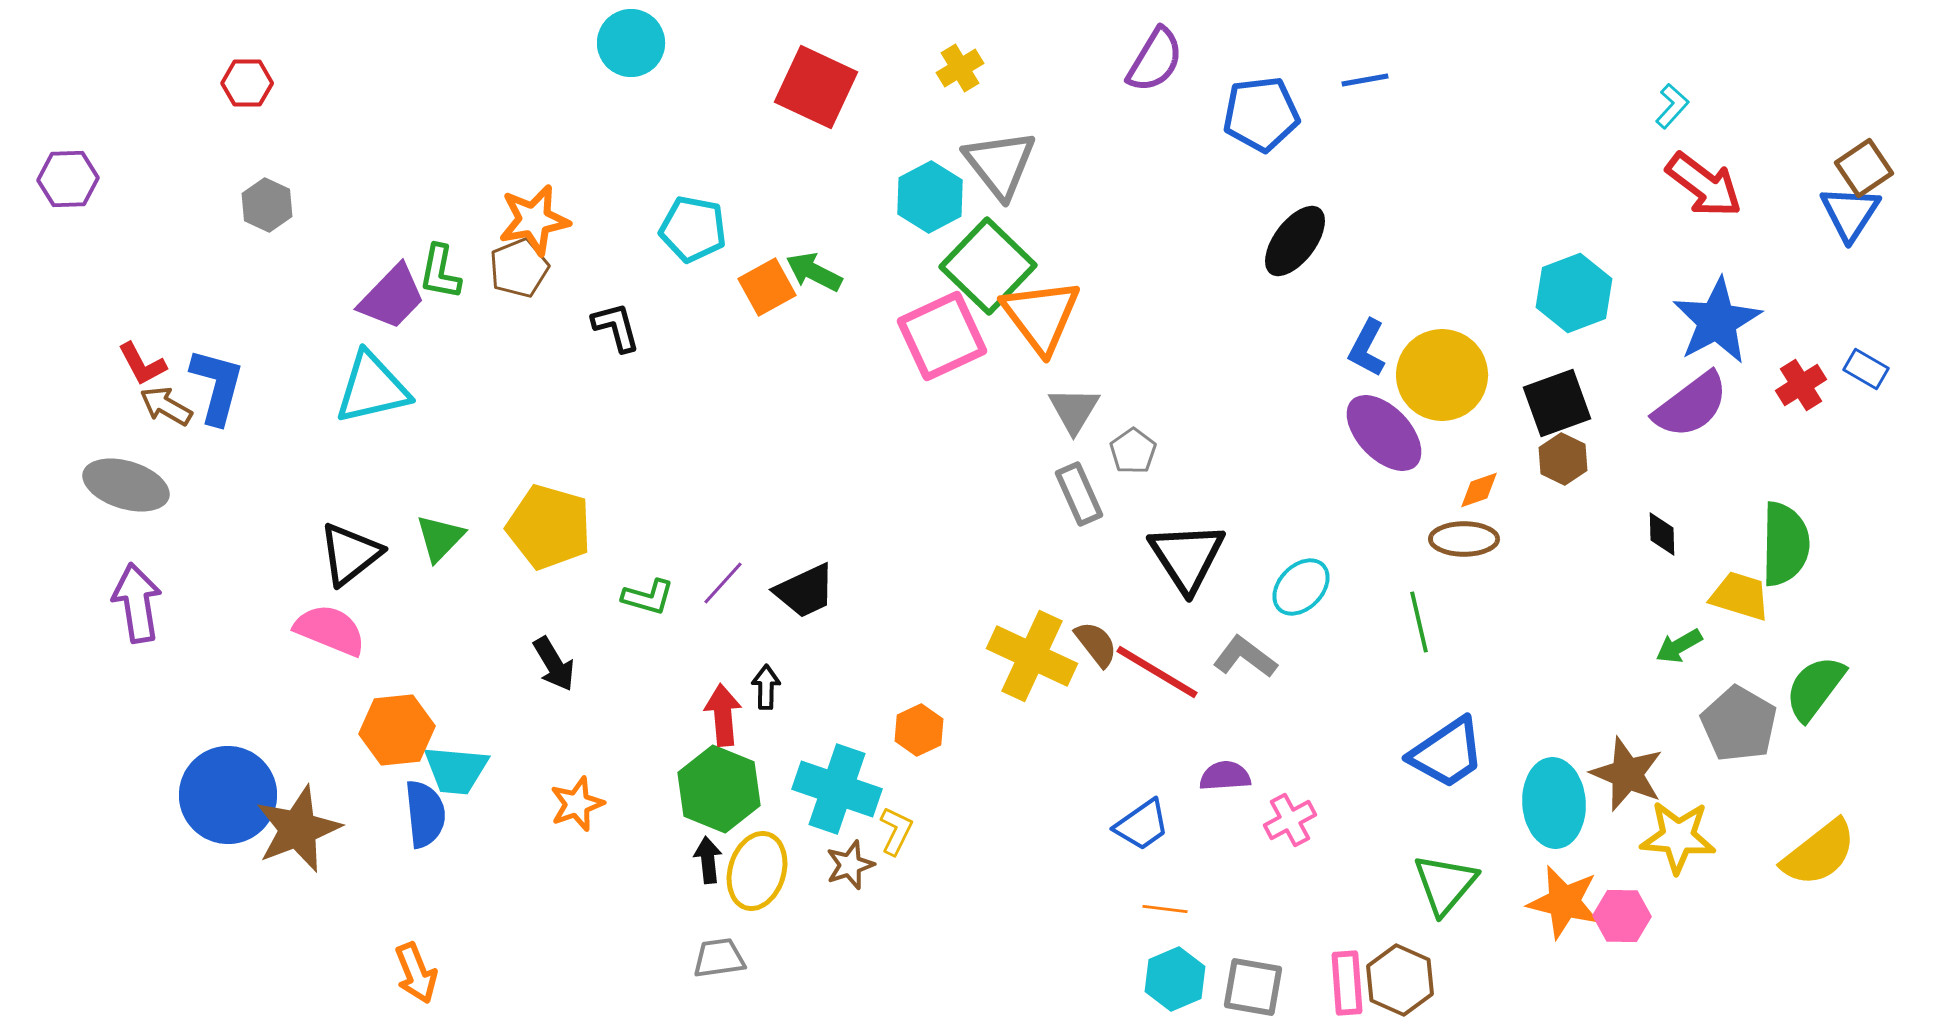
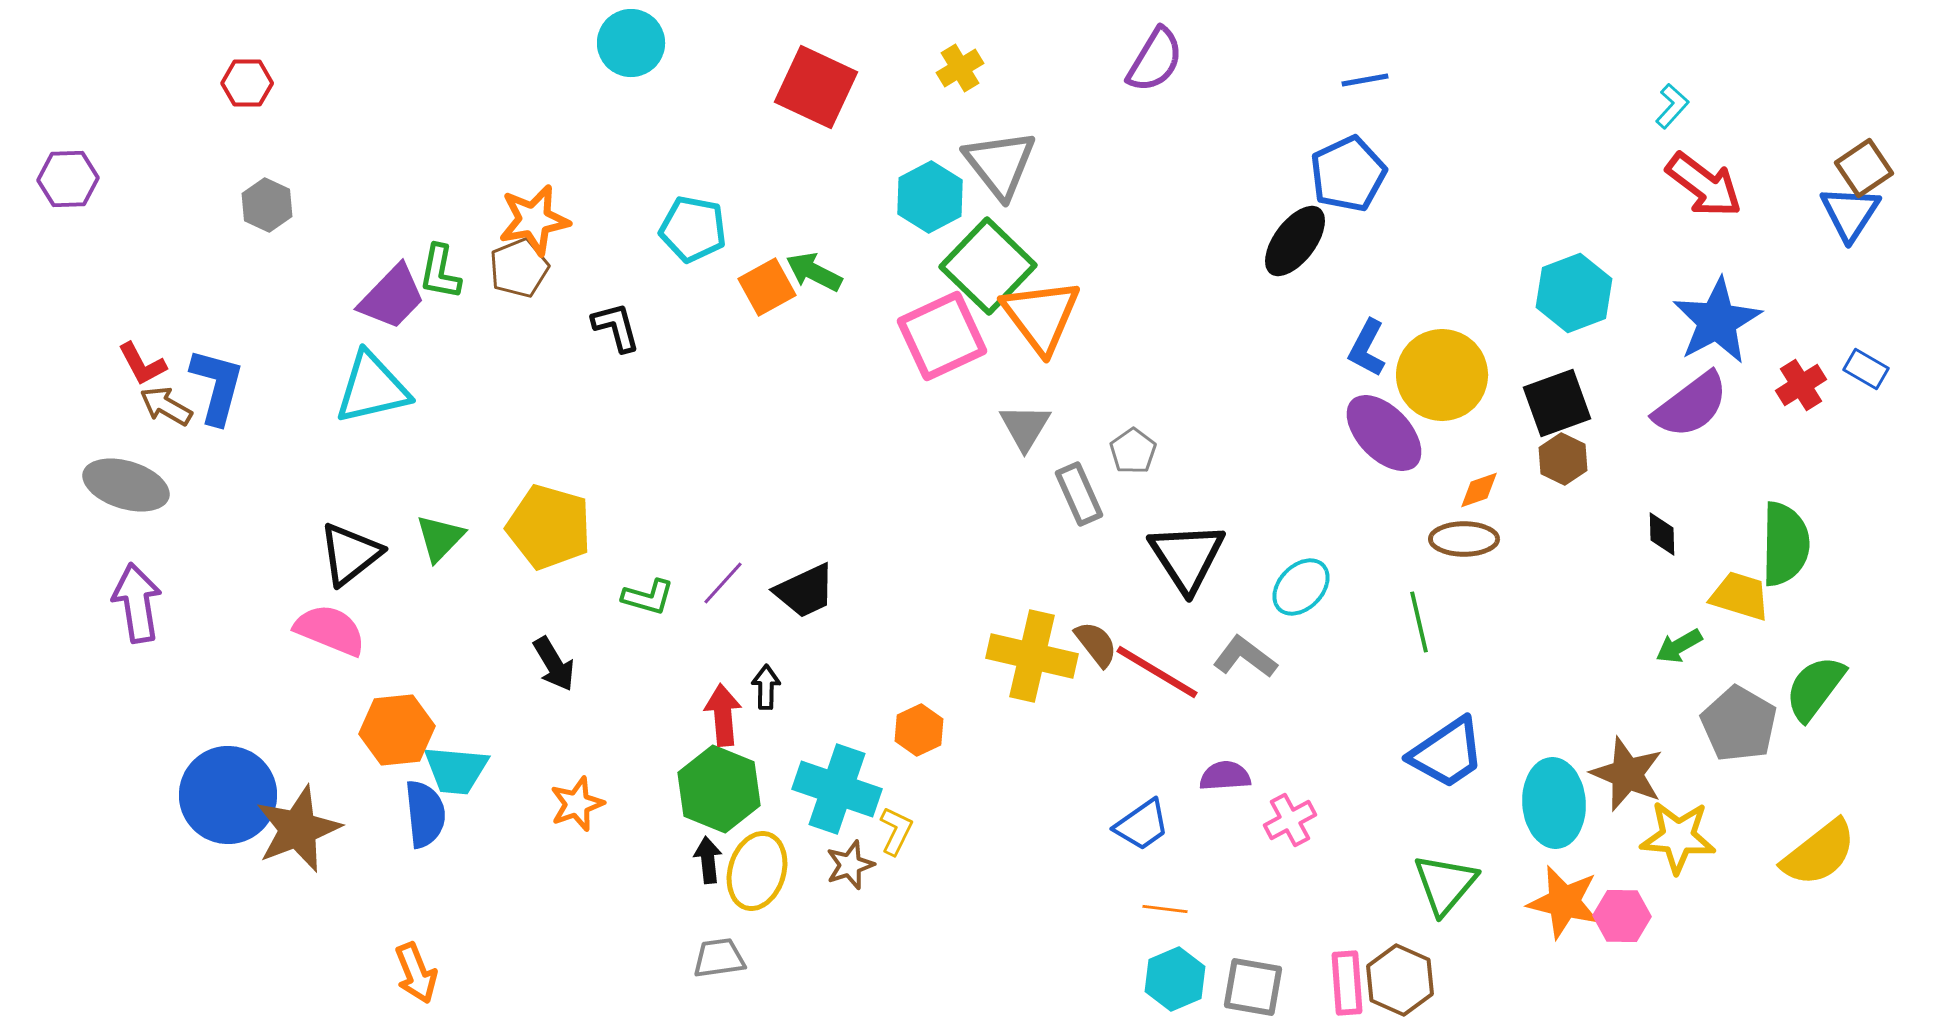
blue pentagon at (1261, 114): moved 87 px right, 60 px down; rotated 18 degrees counterclockwise
gray triangle at (1074, 410): moved 49 px left, 17 px down
yellow cross at (1032, 656): rotated 12 degrees counterclockwise
